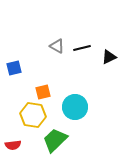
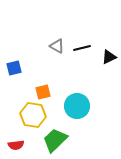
cyan circle: moved 2 px right, 1 px up
red semicircle: moved 3 px right
